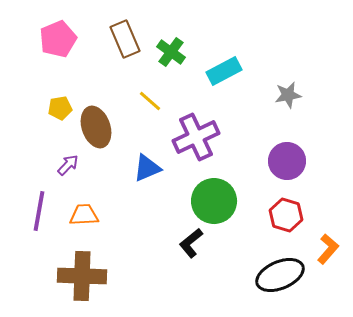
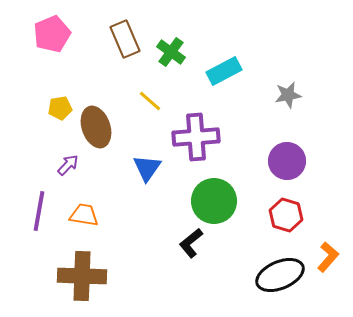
pink pentagon: moved 6 px left, 5 px up
purple cross: rotated 21 degrees clockwise
blue triangle: rotated 32 degrees counterclockwise
orange trapezoid: rotated 12 degrees clockwise
orange L-shape: moved 8 px down
